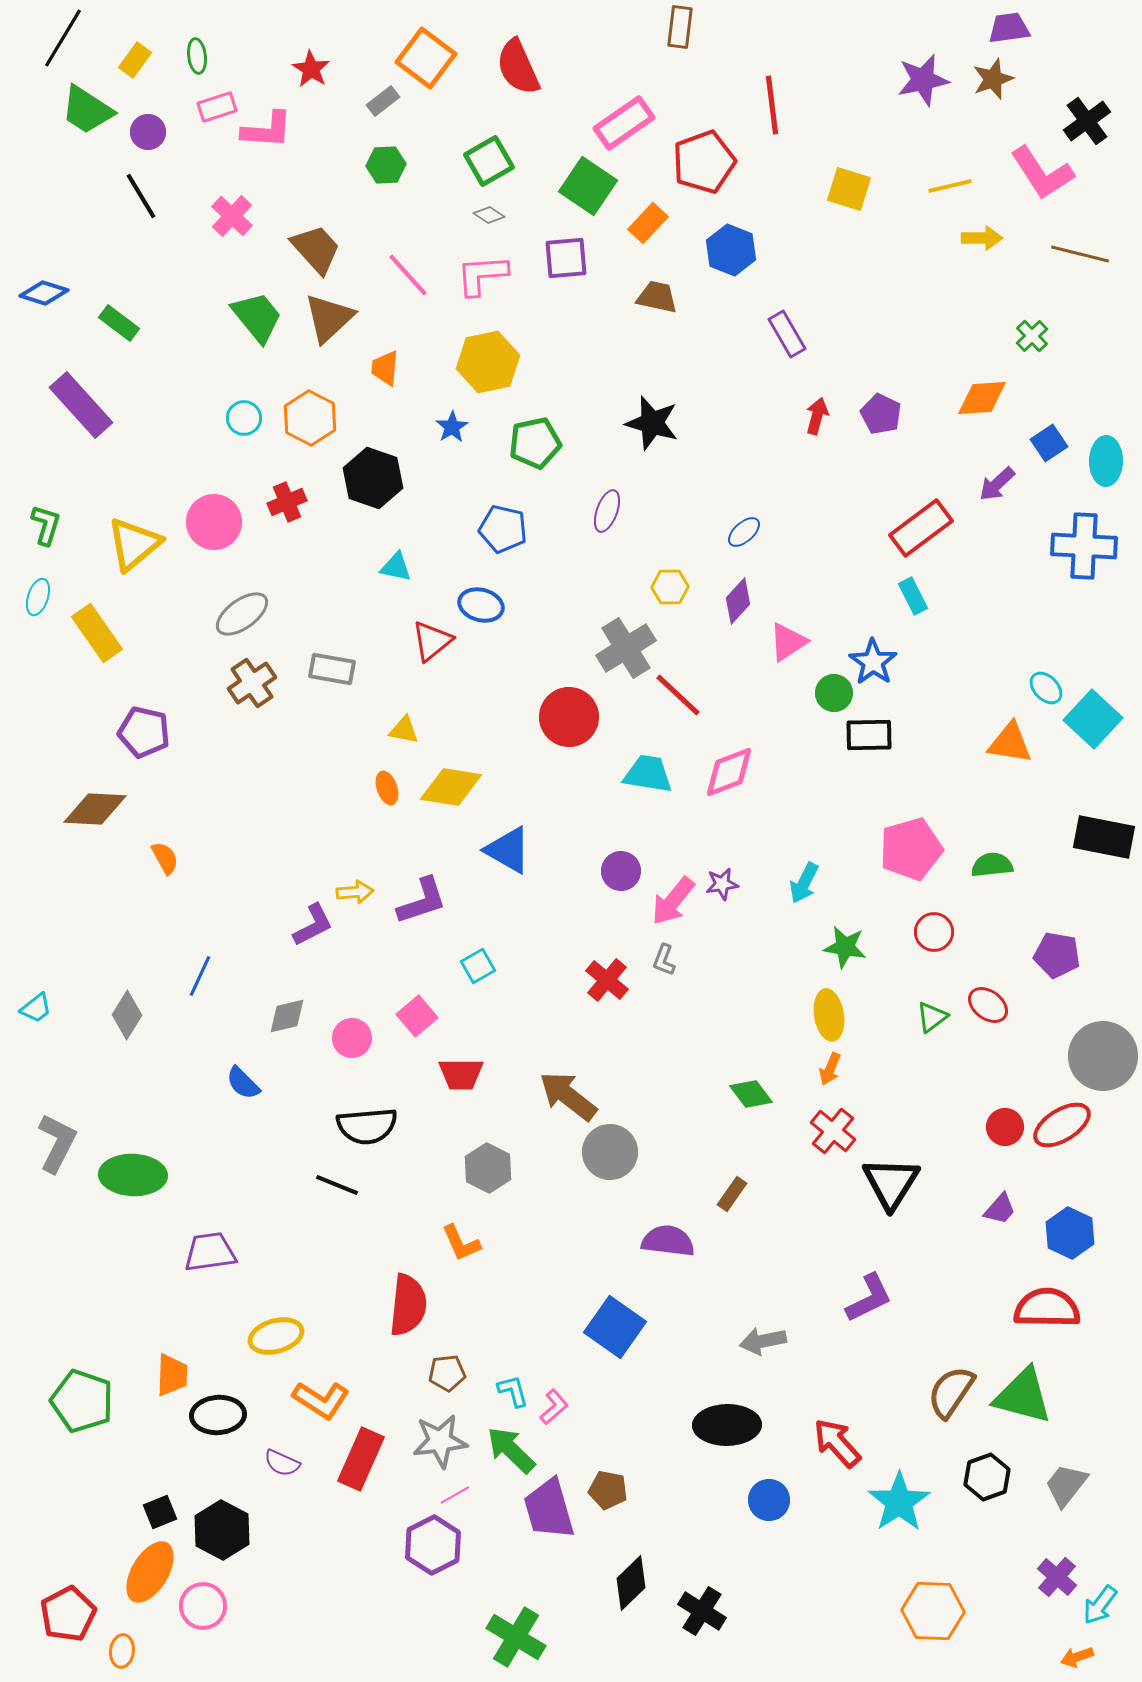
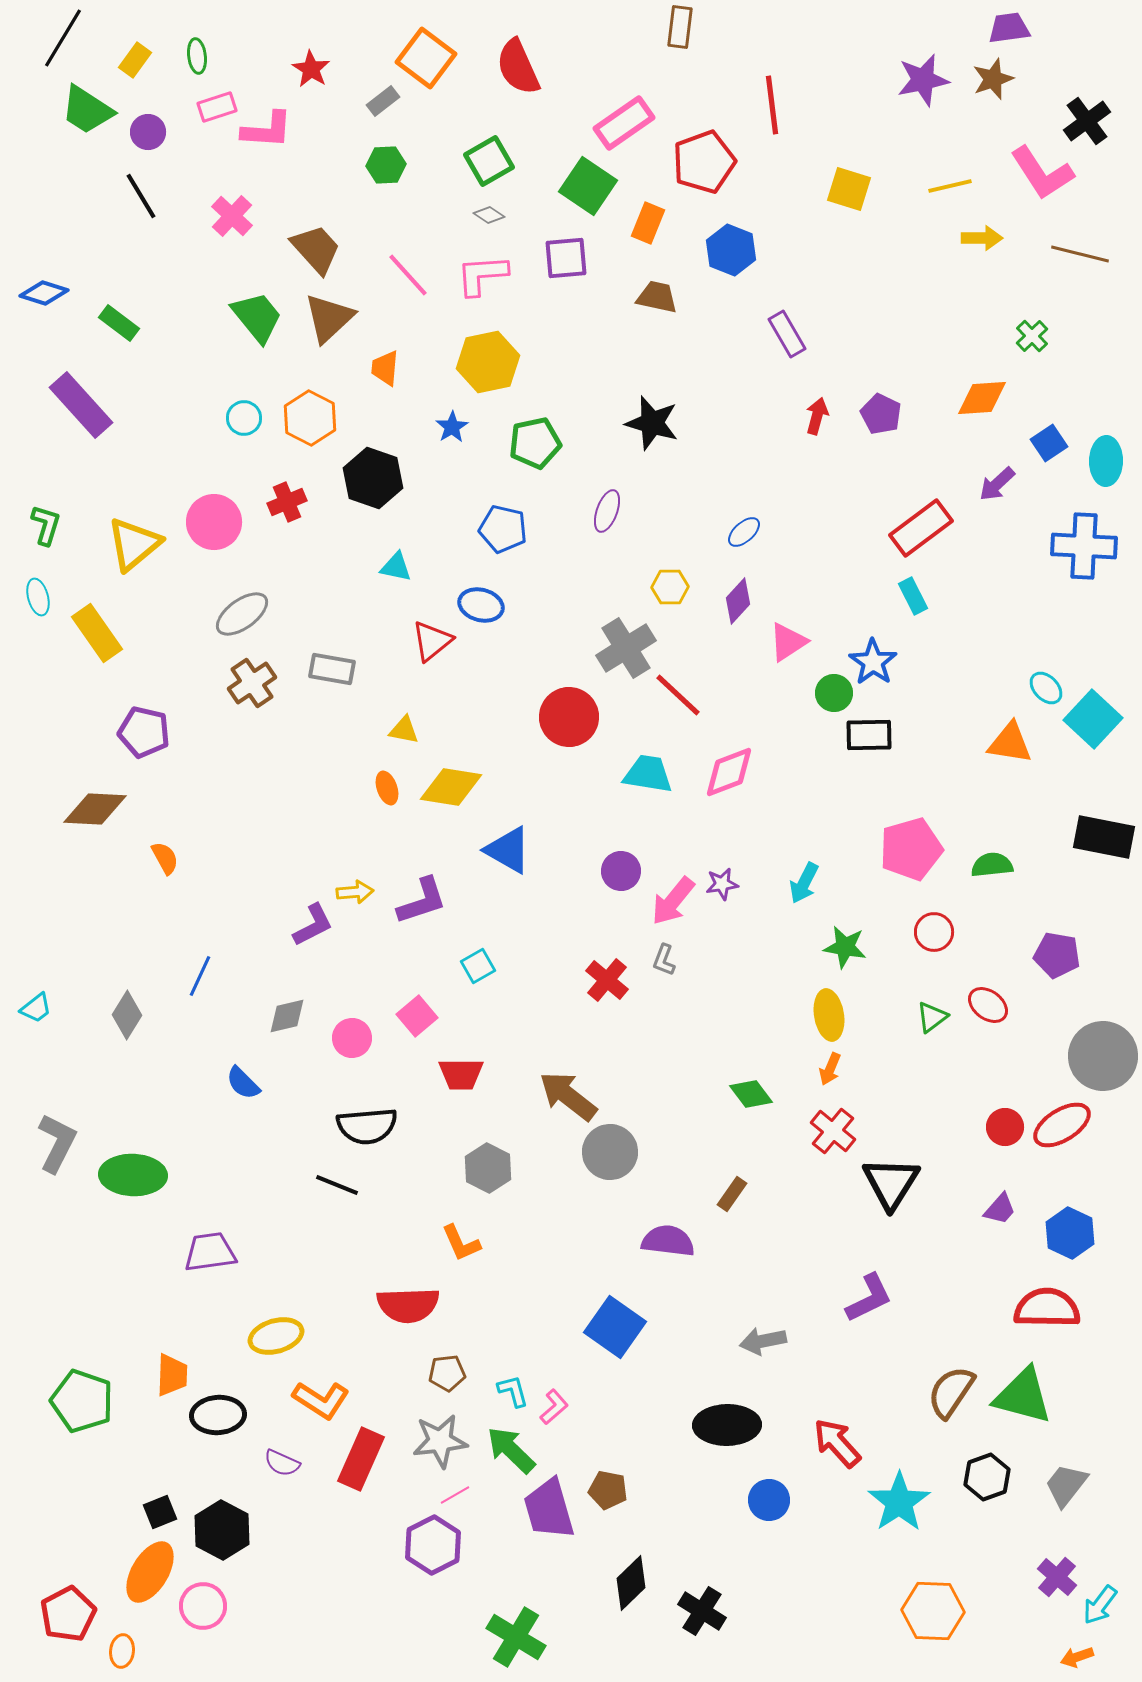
orange rectangle at (648, 223): rotated 21 degrees counterclockwise
cyan ellipse at (38, 597): rotated 33 degrees counterclockwise
red semicircle at (408, 1305): rotated 82 degrees clockwise
